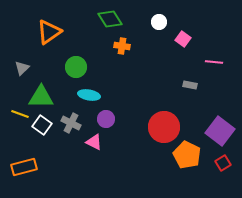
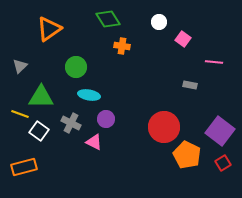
green diamond: moved 2 px left
orange triangle: moved 3 px up
gray triangle: moved 2 px left, 2 px up
white square: moved 3 px left, 6 px down
